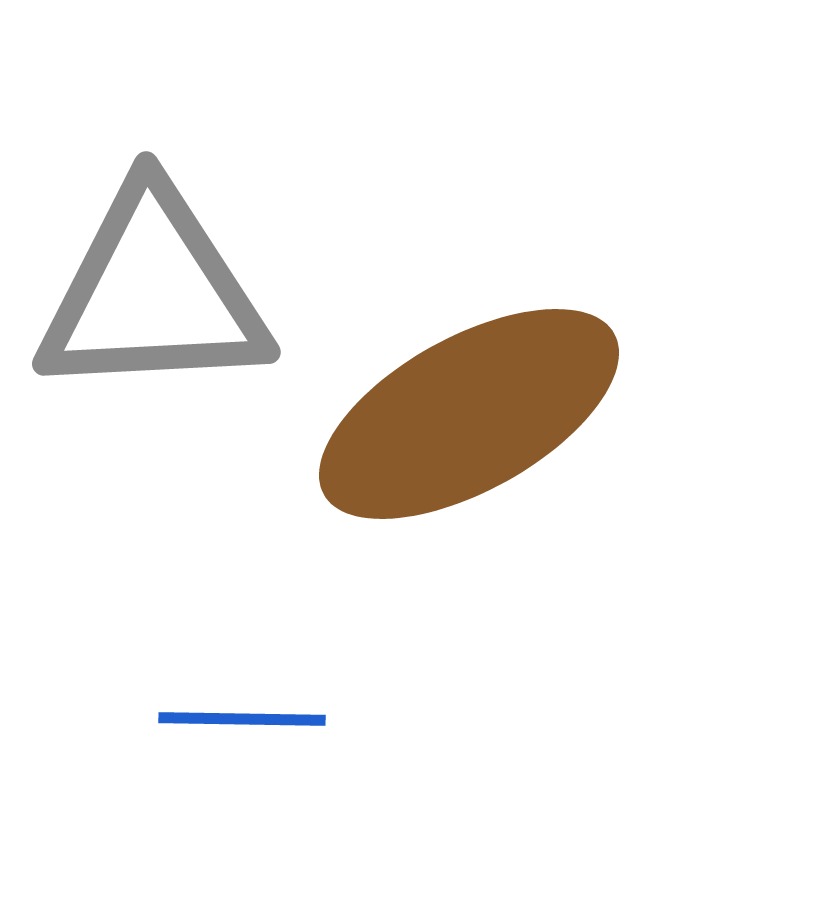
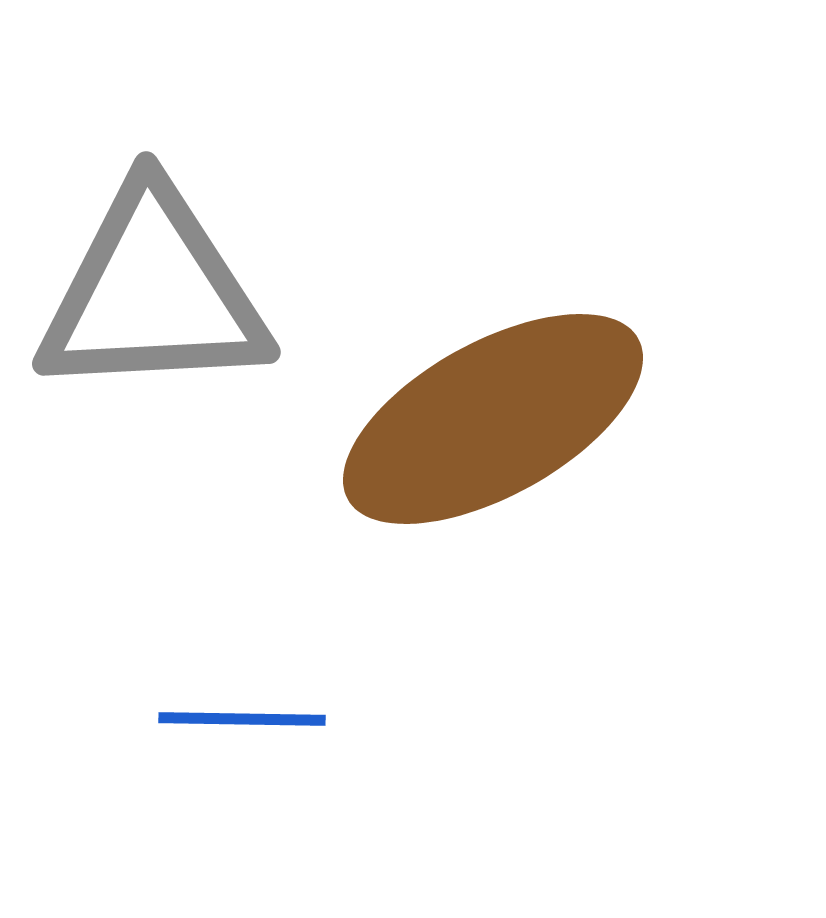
brown ellipse: moved 24 px right, 5 px down
